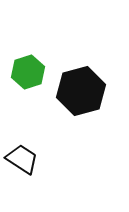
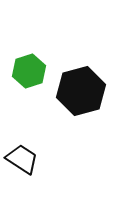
green hexagon: moved 1 px right, 1 px up
